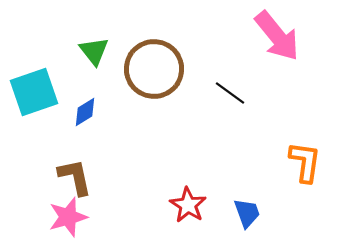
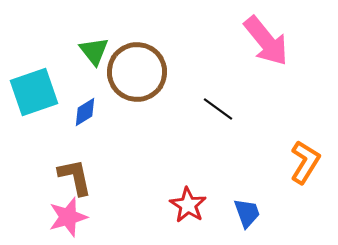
pink arrow: moved 11 px left, 5 px down
brown circle: moved 17 px left, 3 px down
black line: moved 12 px left, 16 px down
orange L-shape: rotated 24 degrees clockwise
